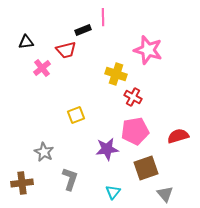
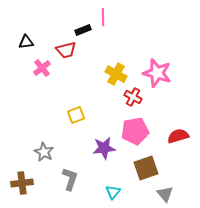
pink star: moved 9 px right, 23 px down
yellow cross: rotated 10 degrees clockwise
purple star: moved 3 px left, 1 px up
